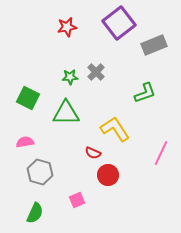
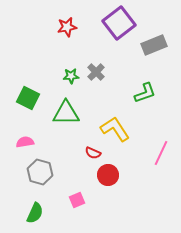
green star: moved 1 px right, 1 px up
